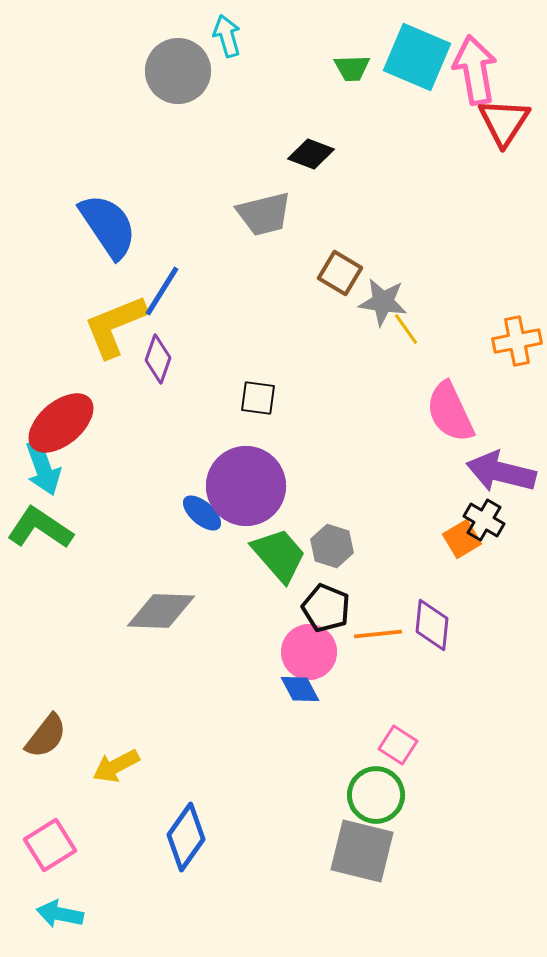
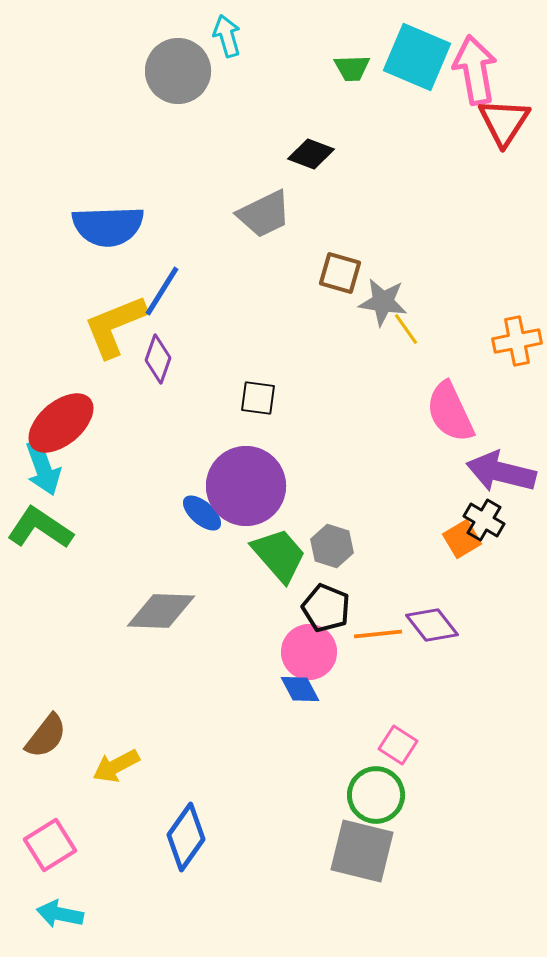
gray trapezoid at (264, 214): rotated 12 degrees counterclockwise
blue semicircle at (108, 226): rotated 122 degrees clockwise
brown square at (340, 273): rotated 15 degrees counterclockwise
purple diamond at (432, 625): rotated 44 degrees counterclockwise
